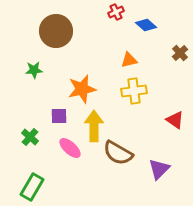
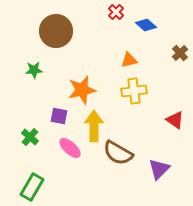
red cross: rotated 21 degrees counterclockwise
orange star: moved 1 px down
purple square: rotated 12 degrees clockwise
